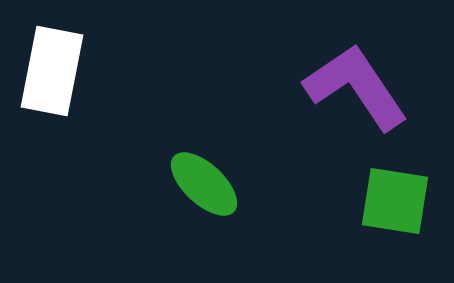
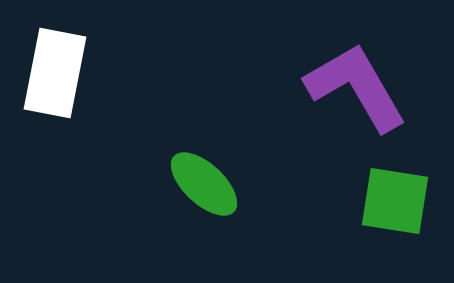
white rectangle: moved 3 px right, 2 px down
purple L-shape: rotated 4 degrees clockwise
